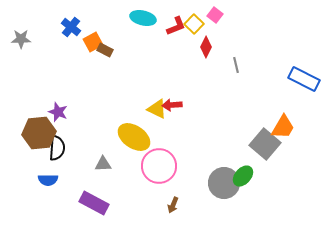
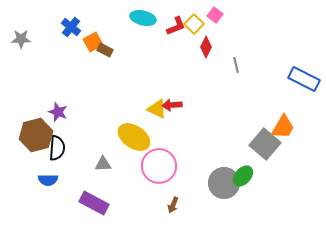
brown hexagon: moved 3 px left, 2 px down; rotated 8 degrees counterclockwise
